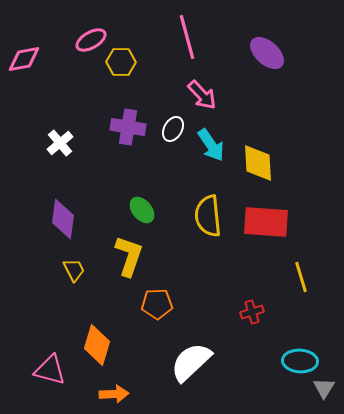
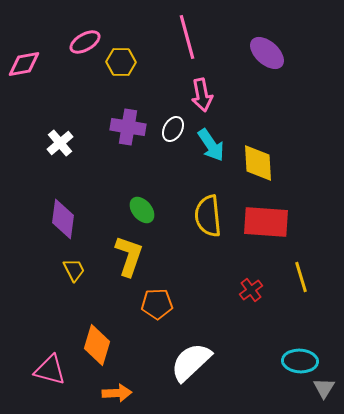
pink ellipse: moved 6 px left, 2 px down
pink diamond: moved 5 px down
pink arrow: rotated 32 degrees clockwise
red cross: moved 1 px left, 22 px up; rotated 20 degrees counterclockwise
orange arrow: moved 3 px right, 1 px up
